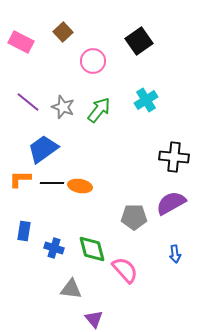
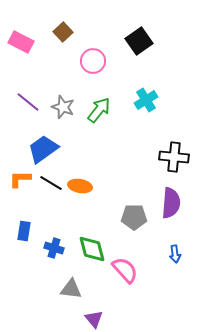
black line: moved 1 px left; rotated 30 degrees clockwise
purple semicircle: rotated 124 degrees clockwise
